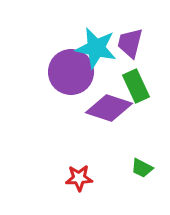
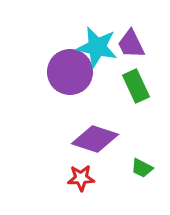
purple trapezoid: moved 1 px right, 1 px down; rotated 40 degrees counterclockwise
cyan star: moved 1 px right, 1 px up
purple circle: moved 1 px left
purple diamond: moved 14 px left, 31 px down
red star: moved 2 px right
